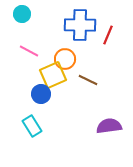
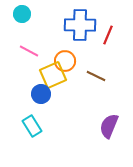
orange circle: moved 2 px down
brown line: moved 8 px right, 4 px up
purple semicircle: rotated 60 degrees counterclockwise
